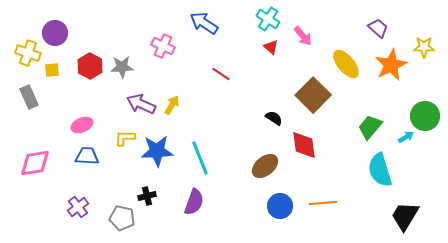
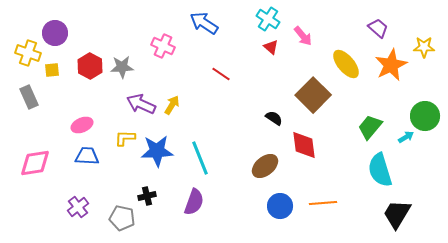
black trapezoid: moved 8 px left, 2 px up
